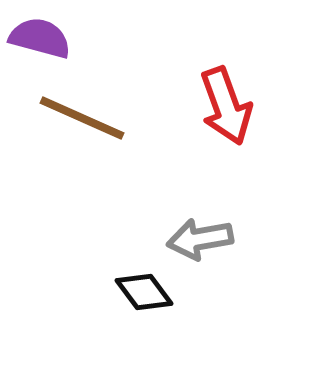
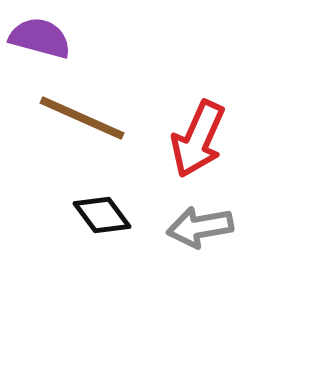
red arrow: moved 28 px left, 33 px down; rotated 44 degrees clockwise
gray arrow: moved 12 px up
black diamond: moved 42 px left, 77 px up
